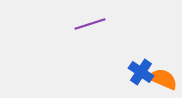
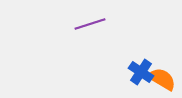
orange semicircle: moved 1 px left; rotated 8 degrees clockwise
